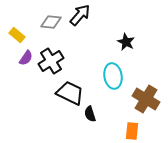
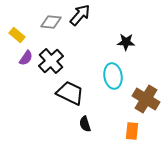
black star: rotated 24 degrees counterclockwise
black cross: rotated 10 degrees counterclockwise
black semicircle: moved 5 px left, 10 px down
